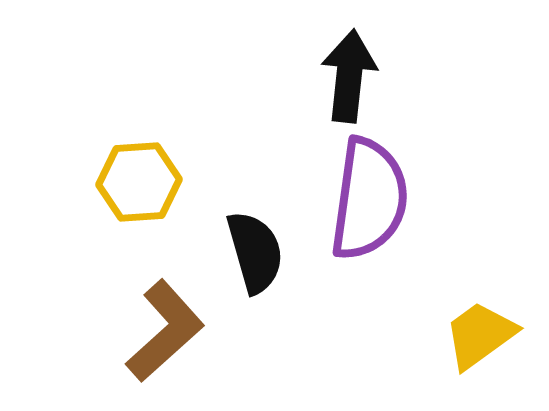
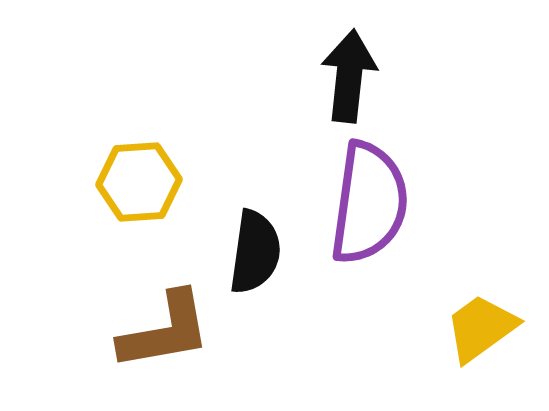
purple semicircle: moved 4 px down
black semicircle: rotated 24 degrees clockwise
brown L-shape: rotated 32 degrees clockwise
yellow trapezoid: moved 1 px right, 7 px up
